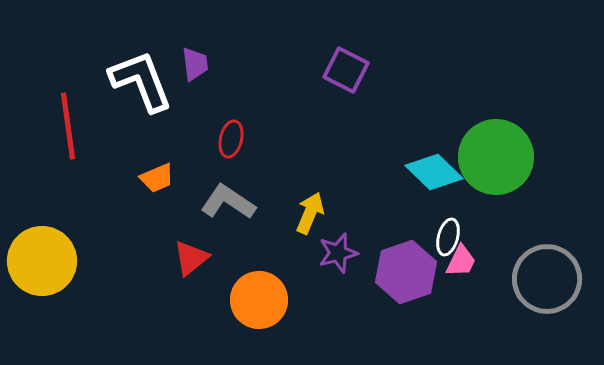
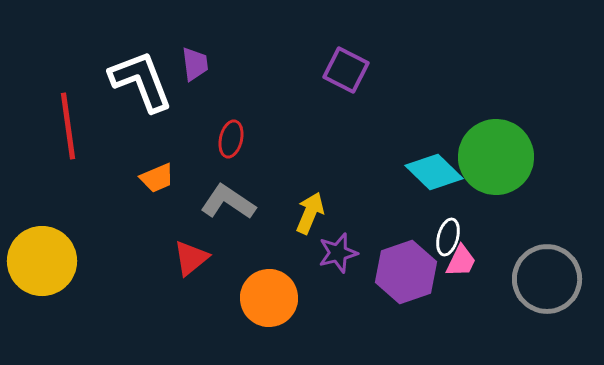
orange circle: moved 10 px right, 2 px up
